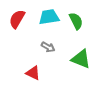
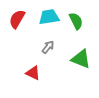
gray arrow: rotated 80 degrees counterclockwise
